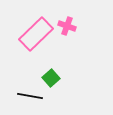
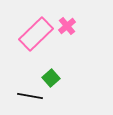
pink cross: rotated 30 degrees clockwise
